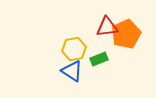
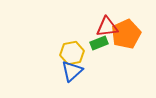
yellow hexagon: moved 2 px left, 4 px down
green rectangle: moved 16 px up
blue triangle: rotated 45 degrees clockwise
